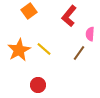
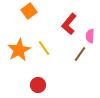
red L-shape: moved 8 px down
pink semicircle: moved 2 px down
yellow line: moved 1 px up; rotated 14 degrees clockwise
brown line: moved 1 px right, 1 px down
